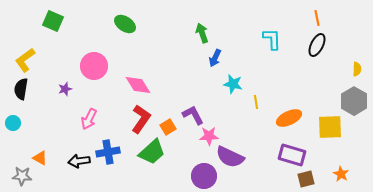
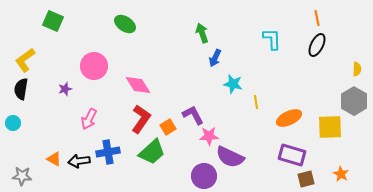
orange triangle: moved 14 px right, 1 px down
